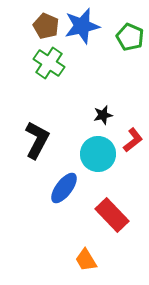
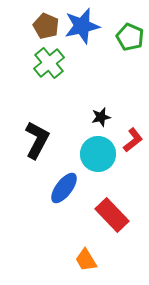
green cross: rotated 16 degrees clockwise
black star: moved 2 px left, 2 px down
